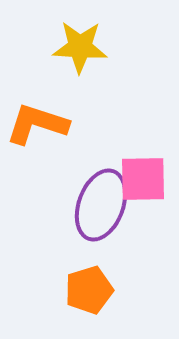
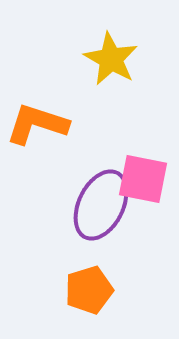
yellow star: moved 31 px right, 12 px down; rotated 26 degrees clockwise
pink square: rotated 12 degrees clockwise
purple ellipse: rotated 6 degrees clockwise
